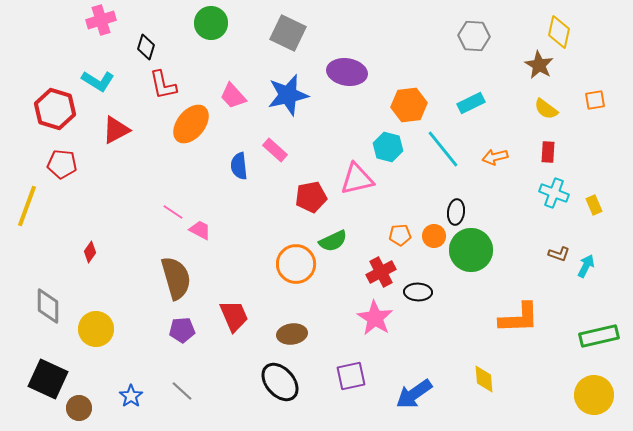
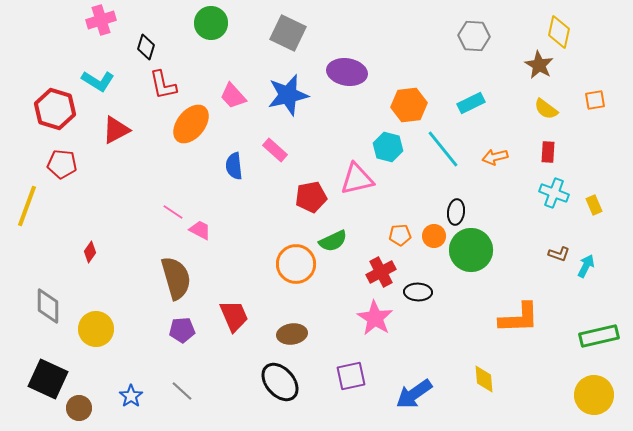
blue semicircle at (239, 166): moved 5 px left
